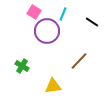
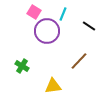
black line: moved 3 px left, 4 px down
